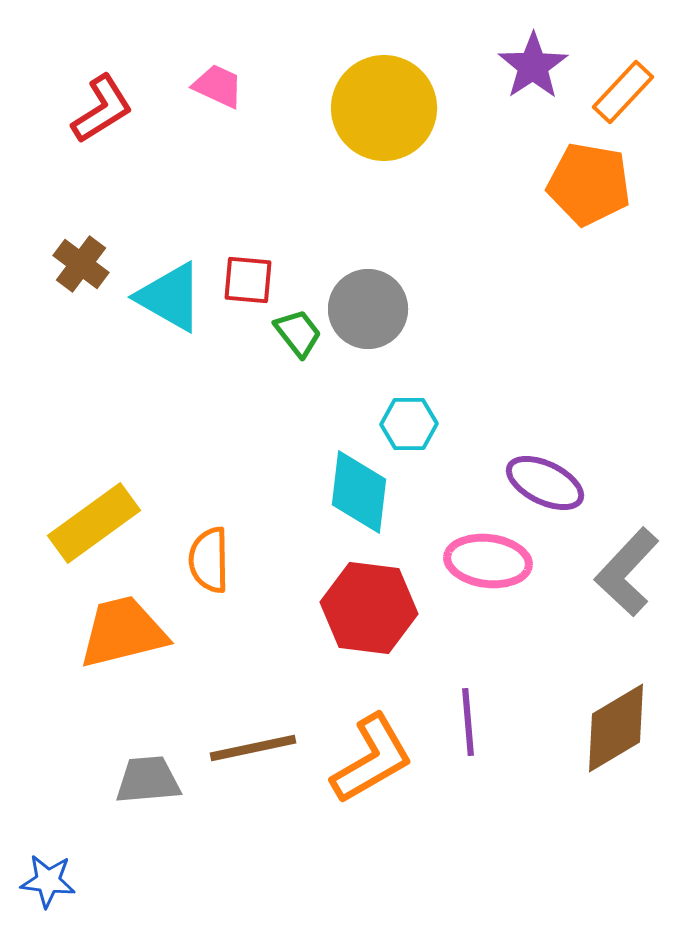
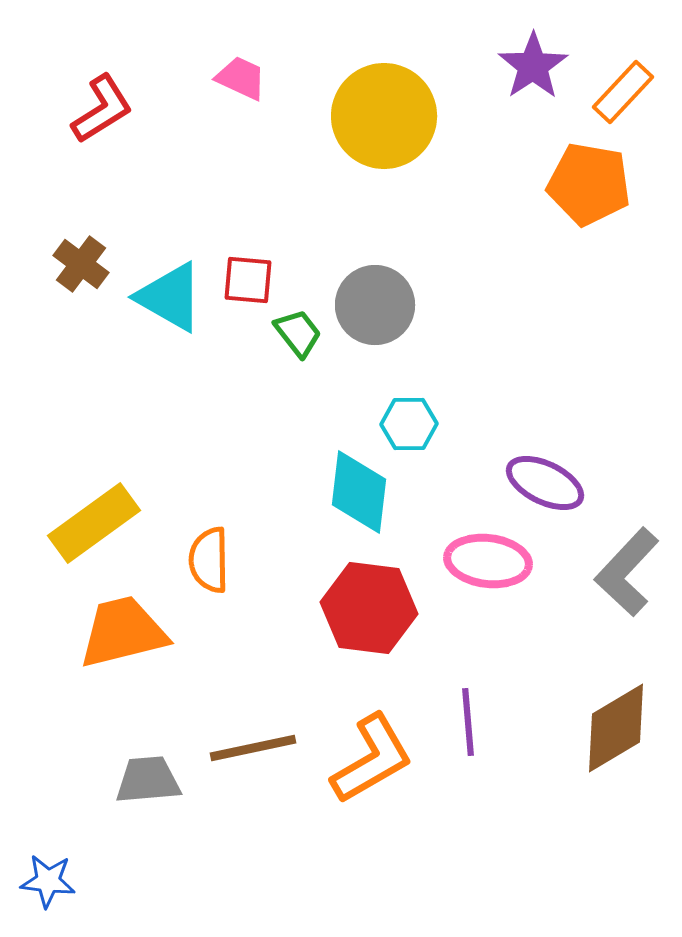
pink trapezoid: moved 23 px right, 8 px up
yellow circle: moved 8 px down
gray circle: moved 7 px right, 4 px up
